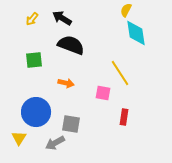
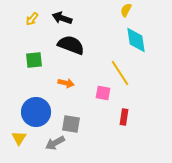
black arrow: rotated 12 degrees counterclockwise
cyan diamond: moved 7 px down
